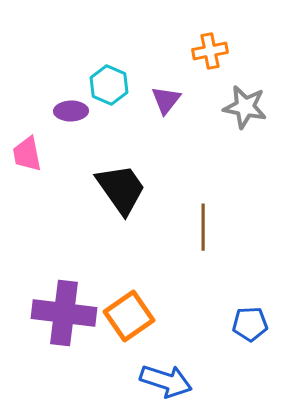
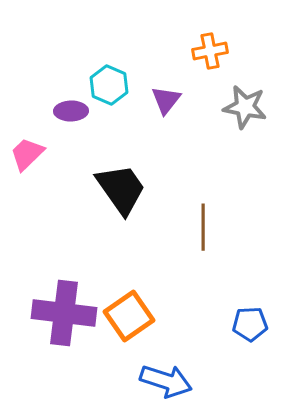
pink trapezoid: rotated 57 degrees clockwise
